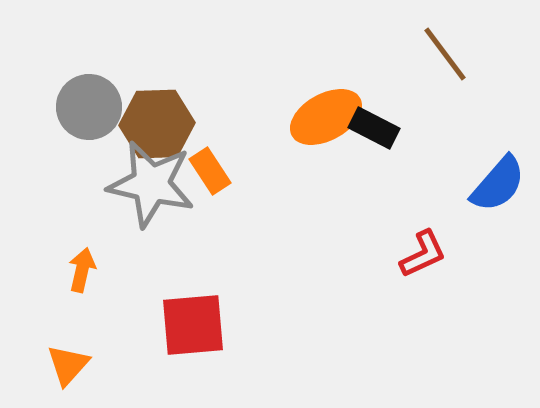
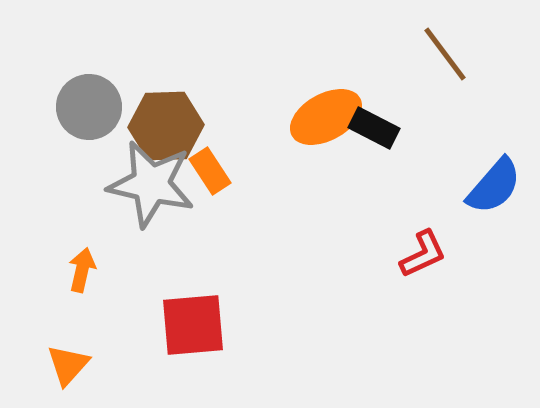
brown hexagon: moved 9 px right, 2 px down
blue semicircle: moved 4 px left, 2 px down
